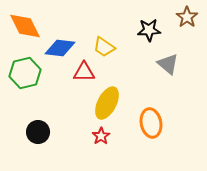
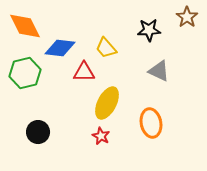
yellow trapezoid: moved 2 px right, 1 px down; rotated 15 degrees clockwise
gray triangle: moved 9 px left, 7 px down; rotated 15 degrees counterclockwise
red star: rotated 12 degrees counterclockwise
